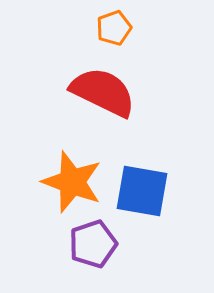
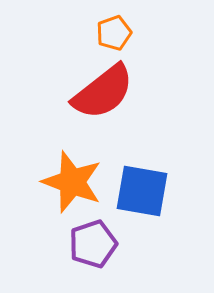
orange pentagon: moved 5 px down
red semicircle: rotated 116 degrees clockwise
